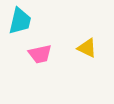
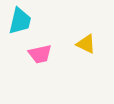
yellow triangle: moved 1 px left, 4 px up
